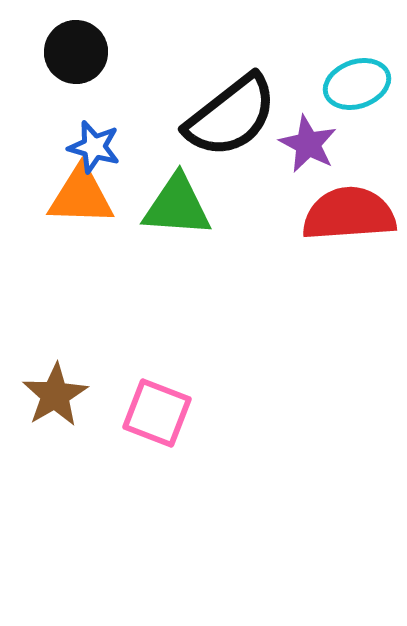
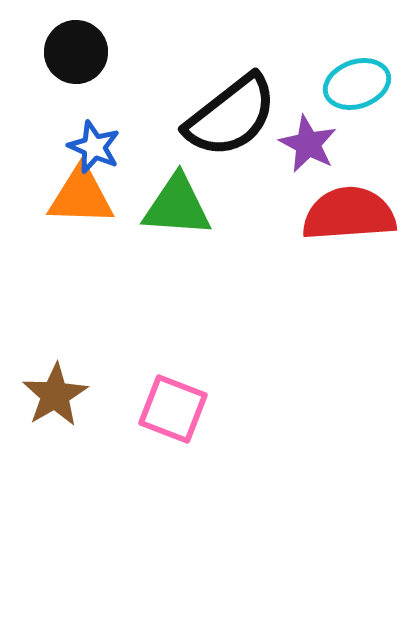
blue star: rotated 8 degrees clockwise
pink square: moved 16 px right, 4 px up
